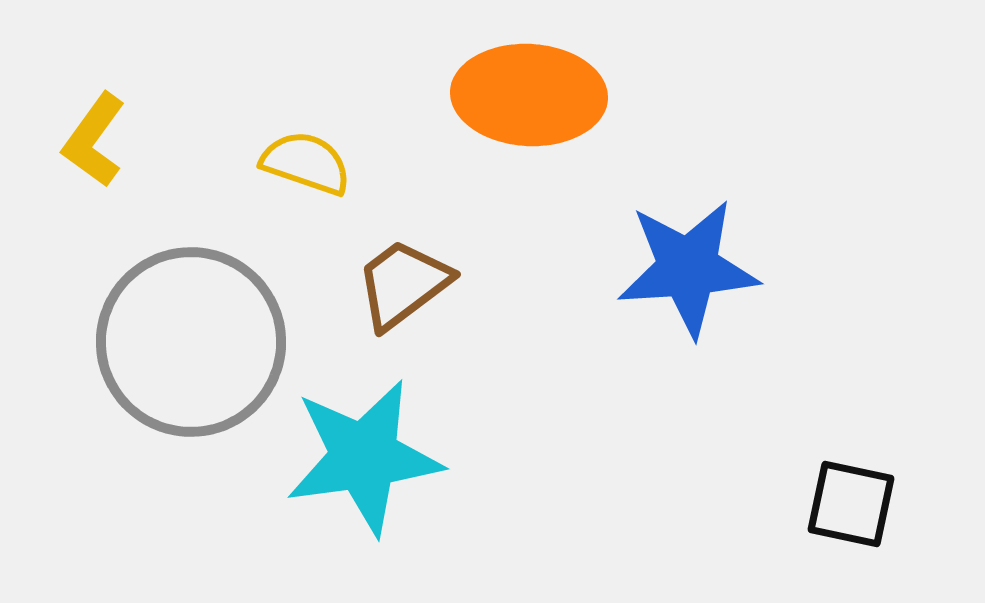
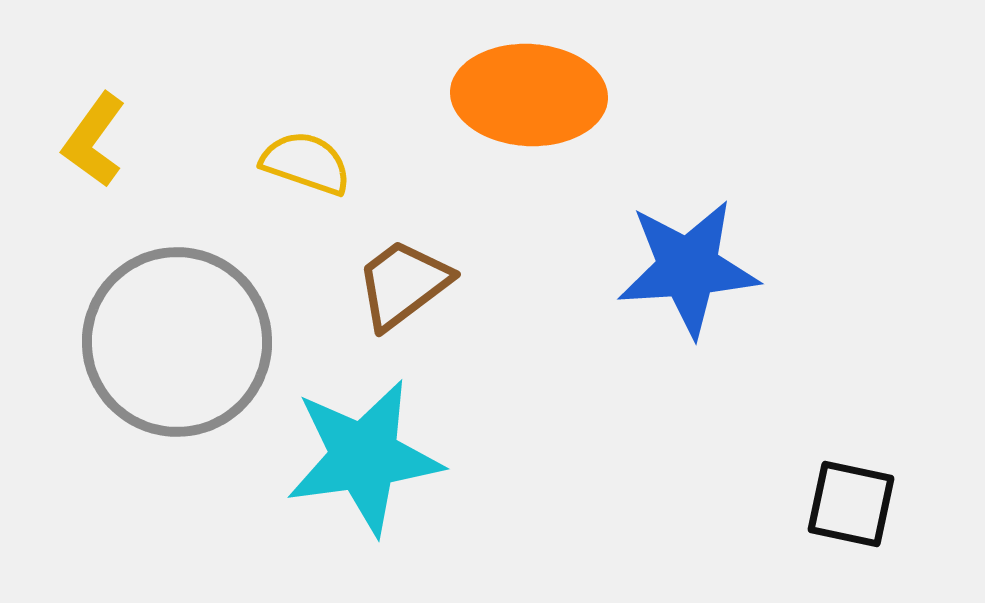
gray circle: moved 14 px left
